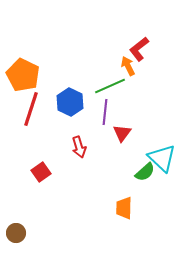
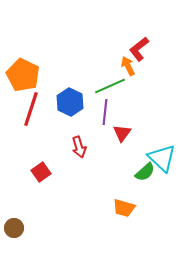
orange trapezoid: rotated 75 degrees counterclockwise
brown circle: moved 2 px left, 5 px up
